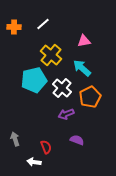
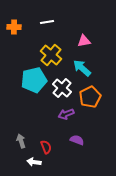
white line: moved 4 px right, 2 px up; rotated 32 degrees clockwise
gray arrow: moved 6 px right, 2 px down
